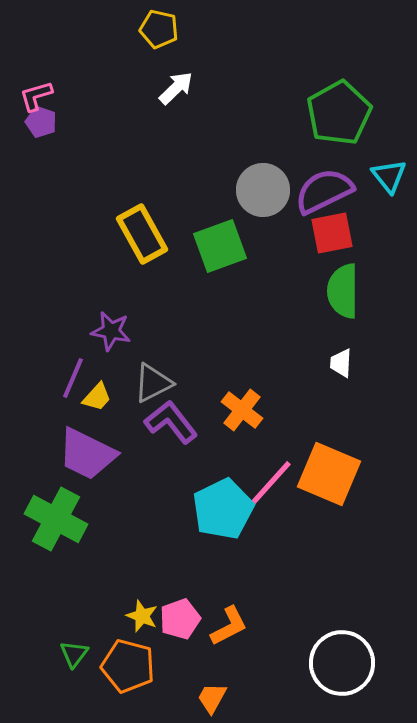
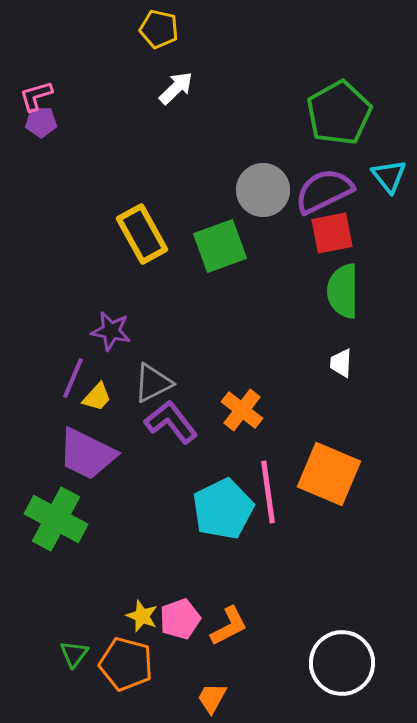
purple pentagon: rotated 20 degrees counterclockwise
pink line: moved 6 px down; rotated 50 degrees counterclockwise
orange pentagon: moved 2 px left, 2 px up
